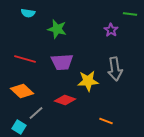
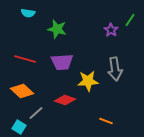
green line: moved 6 px down; rotated 64 degrees counterclockwise
